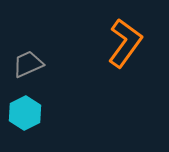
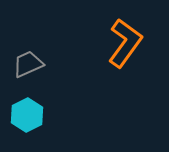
cyan hexagon: moved 2 px right, 2 px down
